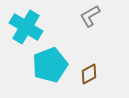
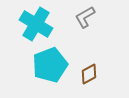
gray L-shape: moved 5 px left, 1 px down
cyan cross: moved 10 px right, 3 px up
